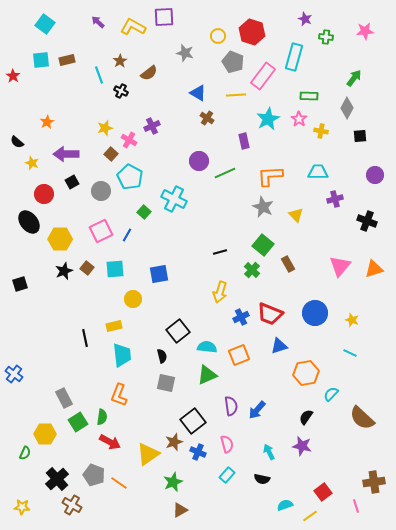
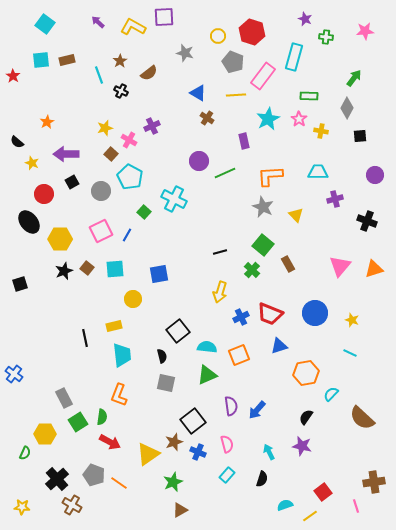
black semicircle at (262, 479): rotated 84 degrees counterclockwise
